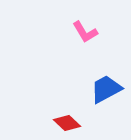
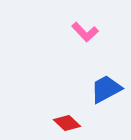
pink L-shape: rotated 12 degrees counterclockwise
